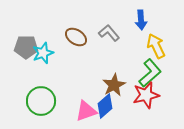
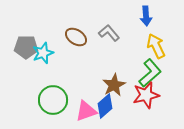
blue arrow: moved 5 px right, 4 px up
green circle: moved 12 px right, 1 px up
